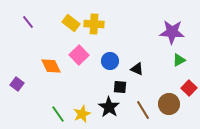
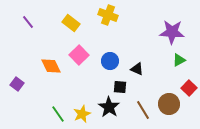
yellow cross: moved 14 px right, 9 px up; rotated 18 degrees clockwise
